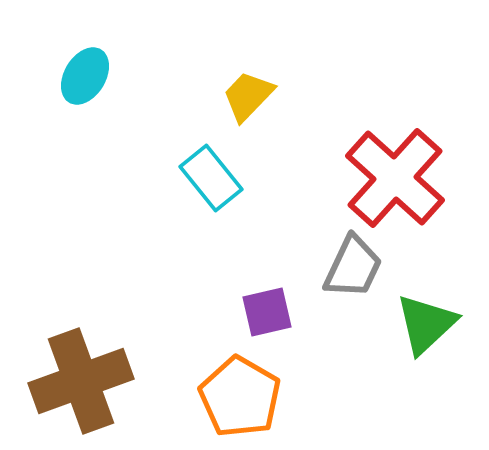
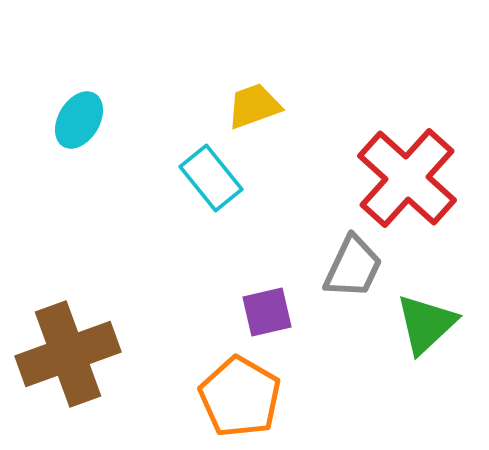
cyan ellipse: moved 6 px left, 44 px down
yellow trapezoid: moved 6 px right, 10 px down; rotated 26 degrees clockwise
red cross: moved 12 px right
brown cross: moved 13 px left, 27 px up
